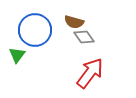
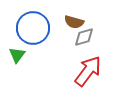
blue circle: moved 2 px left, 2 px up
gray diamond: rotated 70 degrees counterclockwise
red arrow: moved 2 px left, 2 px up
